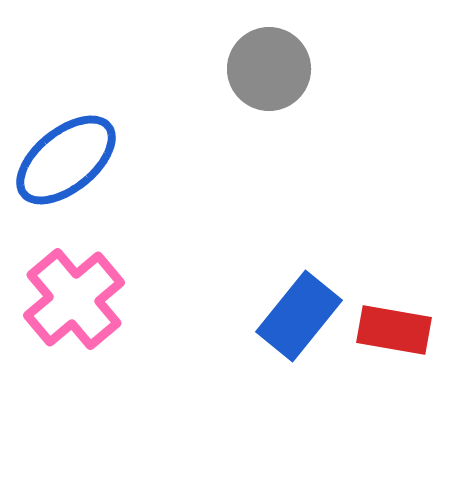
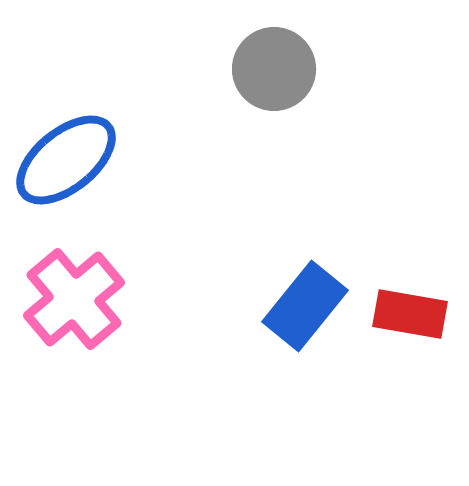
gray circle: moved 5 px right
blue rectangle: moved 6 px right, 10 px up
red rectangle: moved 16 px right, 16 px up
